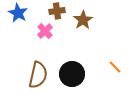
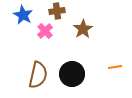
blue star: moved 5 px right, 2 px down
brown star: moved 9 px down
orange line: rotated 56 degrees counterclockwise
